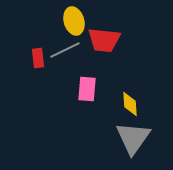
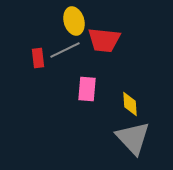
gray triangle: rotated 18 degrees counterclockwise
